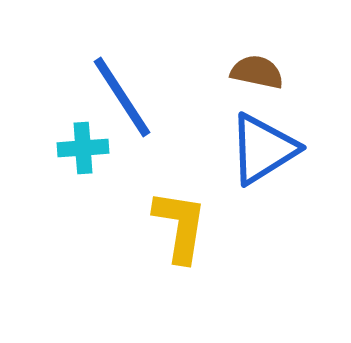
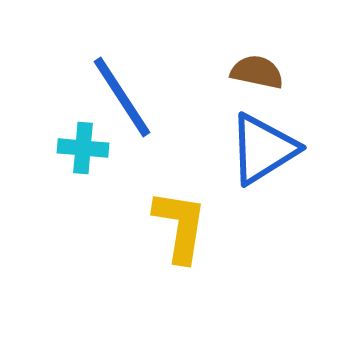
cyan cross: rotated 9 degrees clockwise
